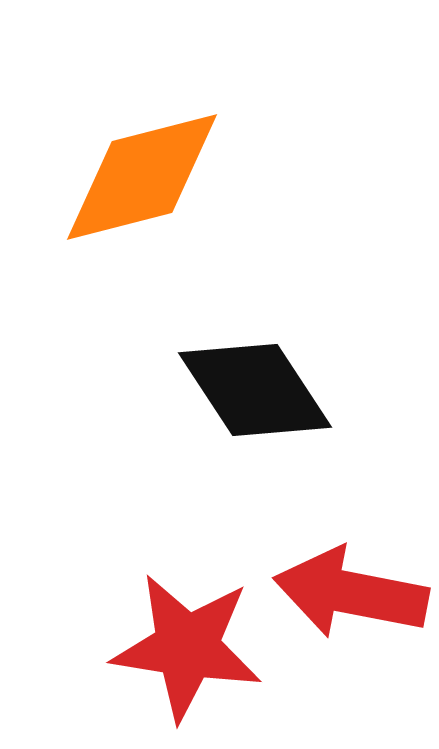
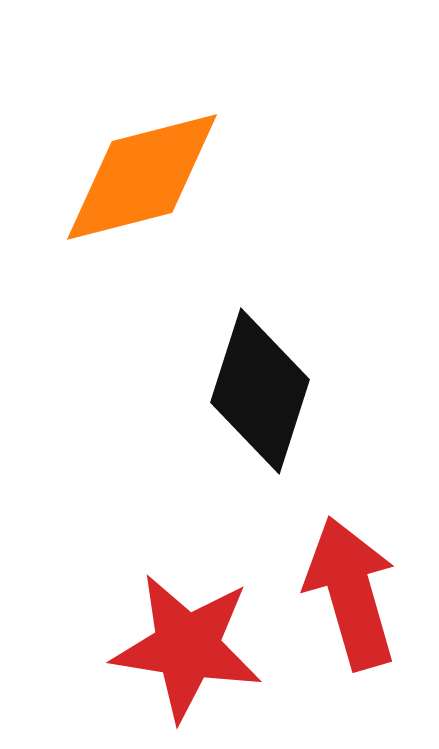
black diamond: moved 5 px right, 1 px down; rotated 51 degrees clockwise
red arrow: rotated 63 degrees clockwise
